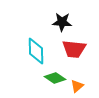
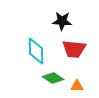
black star: moved 1 px up
green diamond: moved 2 px left
orange triangle: rotated 40 degrees clockwise
